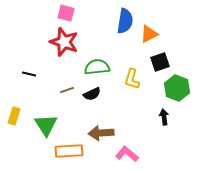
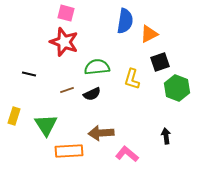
black arrow: moved 2 px right, 19 px down
